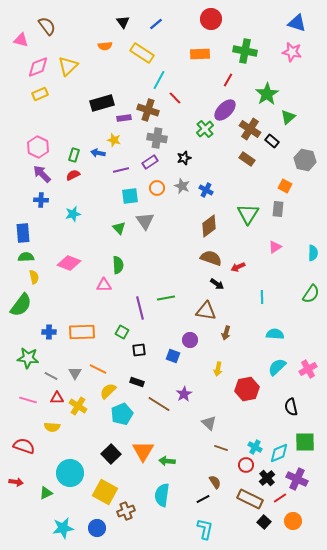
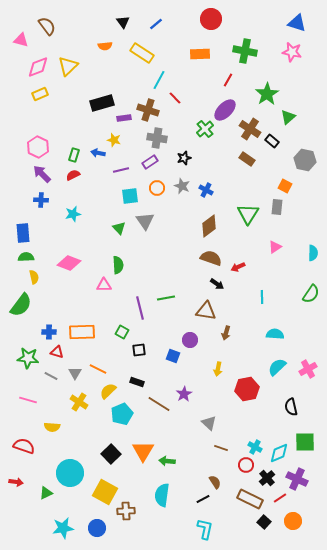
gray rectangle at (278, 209): moved 1 px left, 2 px up
red triangle at (57, 398): moved 46 px up; rotated 16 degrees clockwise
yellow cross at (78, 406): moved 1 px right, 4 px up
brown cross at (126, 511): rotated 18 degrees clockwise
